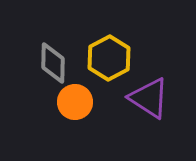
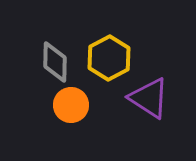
gray diamond: moved 2 px right, 1 px up
orange circle: moved 4 px left, 3 px down
